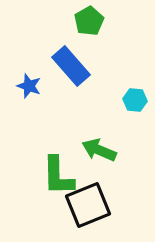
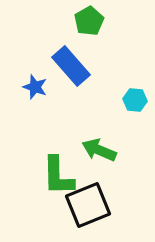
blue star: moved 6 px right, 1 px down
